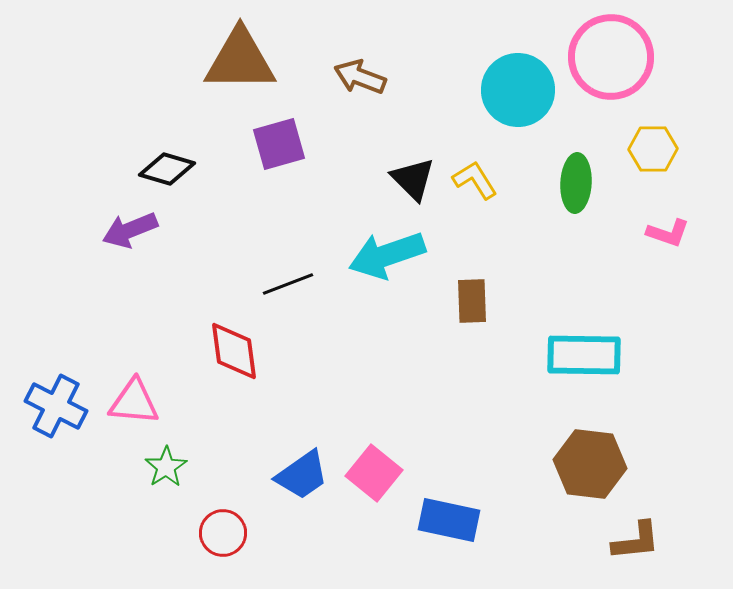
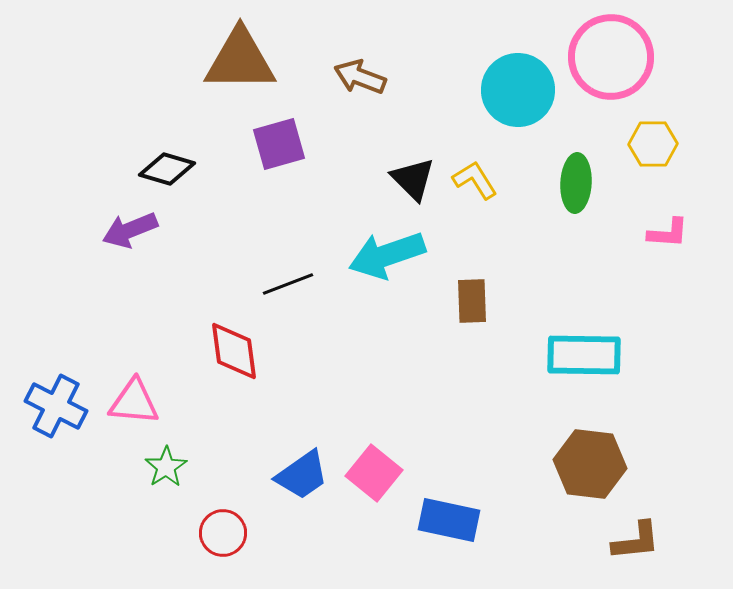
yellow hexagon: moved 5 px up
pink L-shape: rotated 15 degrees counterclockwise
